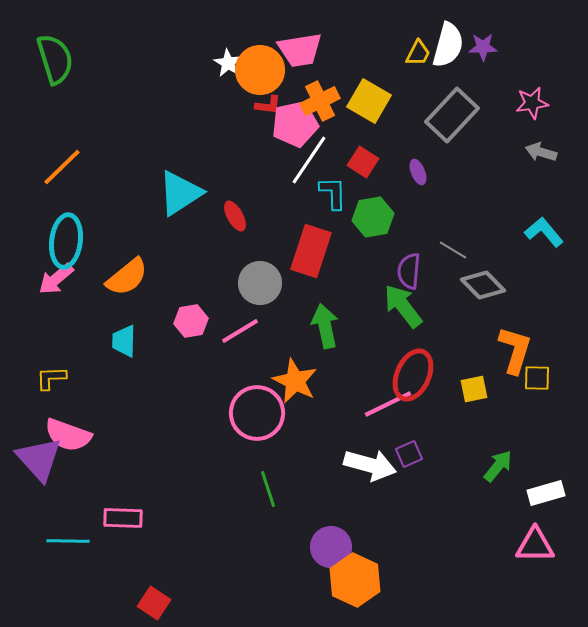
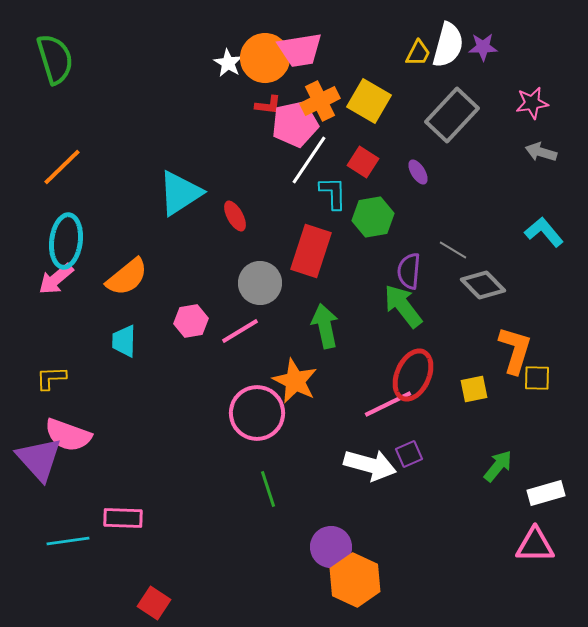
orange circle at (260, 70): moved 5 px right, 12 px up
purple ellipse at (418, 172): rotated 10 degrees counterclockwise
cyan line at (68, 541): rotated 9 degrees counterclockwise
